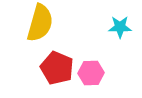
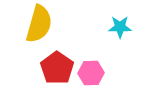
yellow semicircle: moved 1 px left, 1 px down
red pentagon: rotated 12 degrees clockwise
